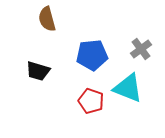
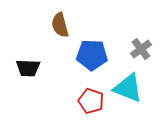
brown semicircle: moved 13 px right, 6 px down
blue pentagon: rotated 8 degrees clockwise
black trapezoid: moved 10 px left, 3 px up; rotated 15 degrees counterclockwise
